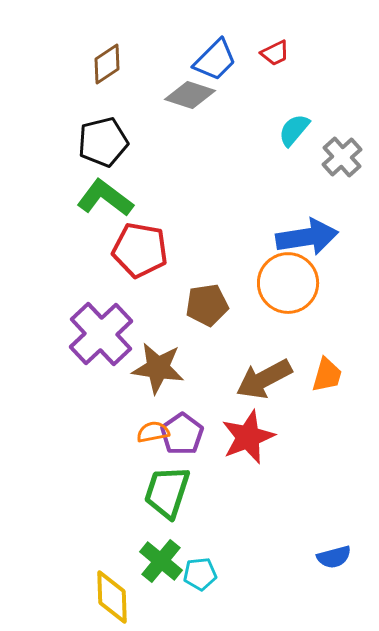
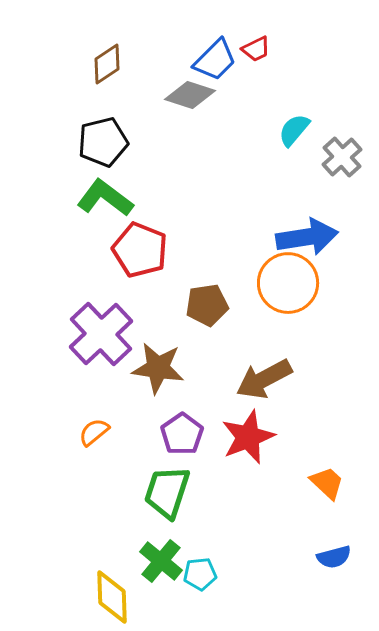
red trapezoid: moved 19 px left, 4 px up
red pentagon: rotated 12 degrees clockwise
orange trapezoid: moved 108 px down; rotated 63 degrees counterclockwise
orange semicircle: moved 59 px left; rotated 28 degrees counterclockwise
